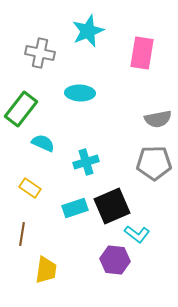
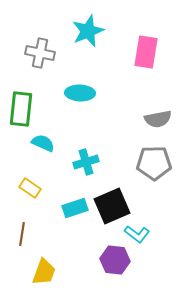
pink rectangle: moved 4 px right, 1 px up
green rectangle: rotated 32 degrees counterclockwise
yellow trapezoid: moved 2 px left, 2 px down; rotated 12 degrees clockwise
